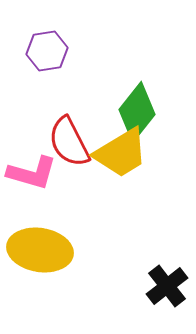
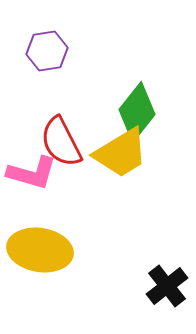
red semicircle: moved 8 px left
